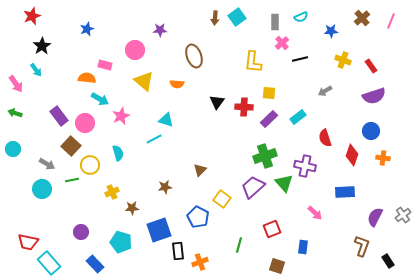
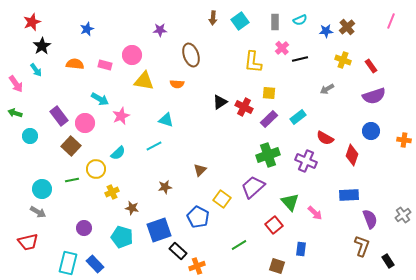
red star at (32, 16): moved 6 px down
cyan square at (237, 17): moved 3 px right, 4 px down
cyan semicircle at (301, 17): moved 1 px left, 3 px down
brown arrow at (215, 18): moved 2 px left
brown cross at (362, 18): moved 15 px left, 9 px down
blue star at (331, 31): moved 5 px left
pink cross at (282, 43): moved 5 px down
pink circle at (135, 50): moved 3 px left, 5 px down
brown ellipse at (194, 56): moved 3 px left, 1 px up
orange semicircle at (87, 78): moved 12 px left, 14 px up
yellow triangle at (144, 81): rotated 30 degrees counterclockwise
gray arrow at (325, 91): moved 2 px right, 2 px up
black triangle at (217, 102): moved 3 px right; rotated 21 degrees clockwise
red cross at (244, 107): rotated 24 degrees clockwise
red semicircle at (325, 138): rotated 42 degrees counterclockwise
cyan line at (154, 139): moved 7 px down
cyan circle at (13, 149): moved 17 px right, 13 px up
cyan semicircle at (118, 153): rotated 63 degrees clockwise
green cross at (265, 156): moved 3 px right, 1 px up
orange cross at (383, 158): moved 21 px right, 18 px up
gray arrow at (47, 164): moved 9 px left, 48 px down
yellow circle at (90, 165): moved 6 px right, 4 px down
purple cross at (305, 166): moved 1 px right, 5 px up; rotated 10 degrees clockwise
green triangle at (284, 183): moved 6 px right, 19 px down
blue rectangle at (345, 192): moved 4 px right, 3 px down
brown star at (132, 208): rotated 16 degrees clockwise
purple semicircle at (375, 217): moved 5 px left, 2 px down; rotated 132 degrees clockwise
red square at (272, 229): moved 2 px right, 4 px up; rotated 18 degrees counterclockwise
purple circle at (81, 232): moved 3 px right, 4 px up
red trapezoid at (28, 242): rotated 25 degrees counterclockwise
cyan pentagon at (121, 242): moved 1 px right, 5 px up
green line at (239, 245): rotated 42 degrees clockwise
blue rectangle at (303, 247): moved 2 px left, 2 px down
black rectangle at (178, 251): rotated 42 degrees counterclockwise
orange cross at (200, 262): moved 3 px left, 4 px down
cyan rectangle at (49, 263): moved 19 px right; rotated 55 degrees clockwise
